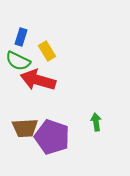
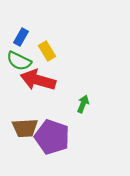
blue rectangle: rotated 12 degrees clockwise
green semicircle: moved 1 px right
green arrow: moved 13 px left, 18 px up; rotated 30 degrees clockwise
